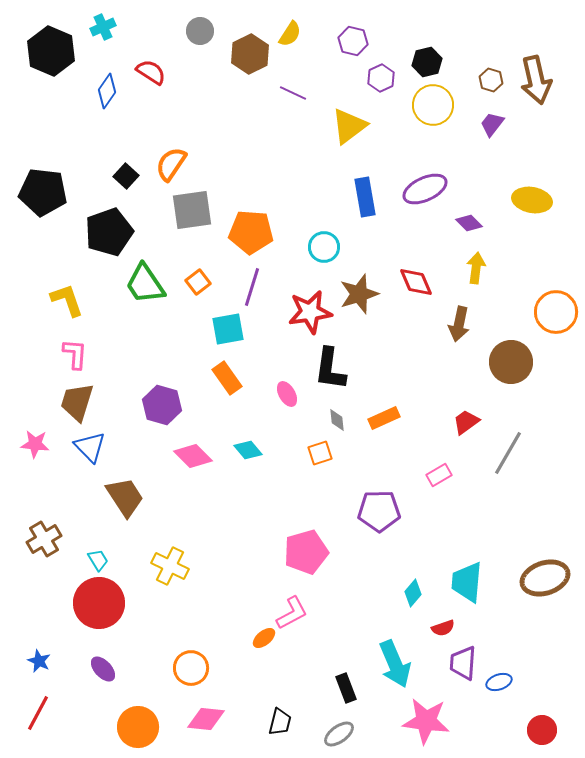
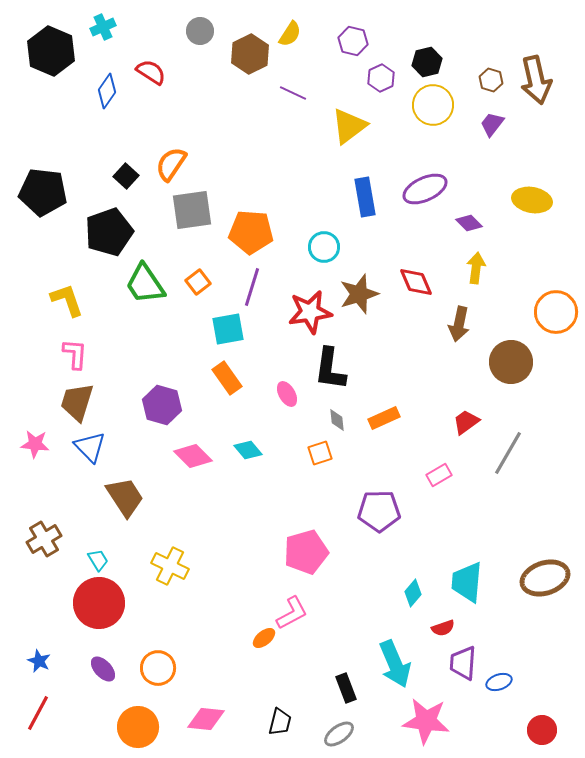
orange circle at (191, 668): moved 33 px left
